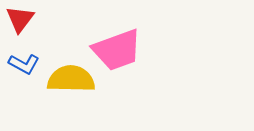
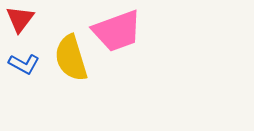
pink trapezoid: moved 19 px up
yellow semicircle: moved 21 px up; rotated 108 degrees counterclockwise
